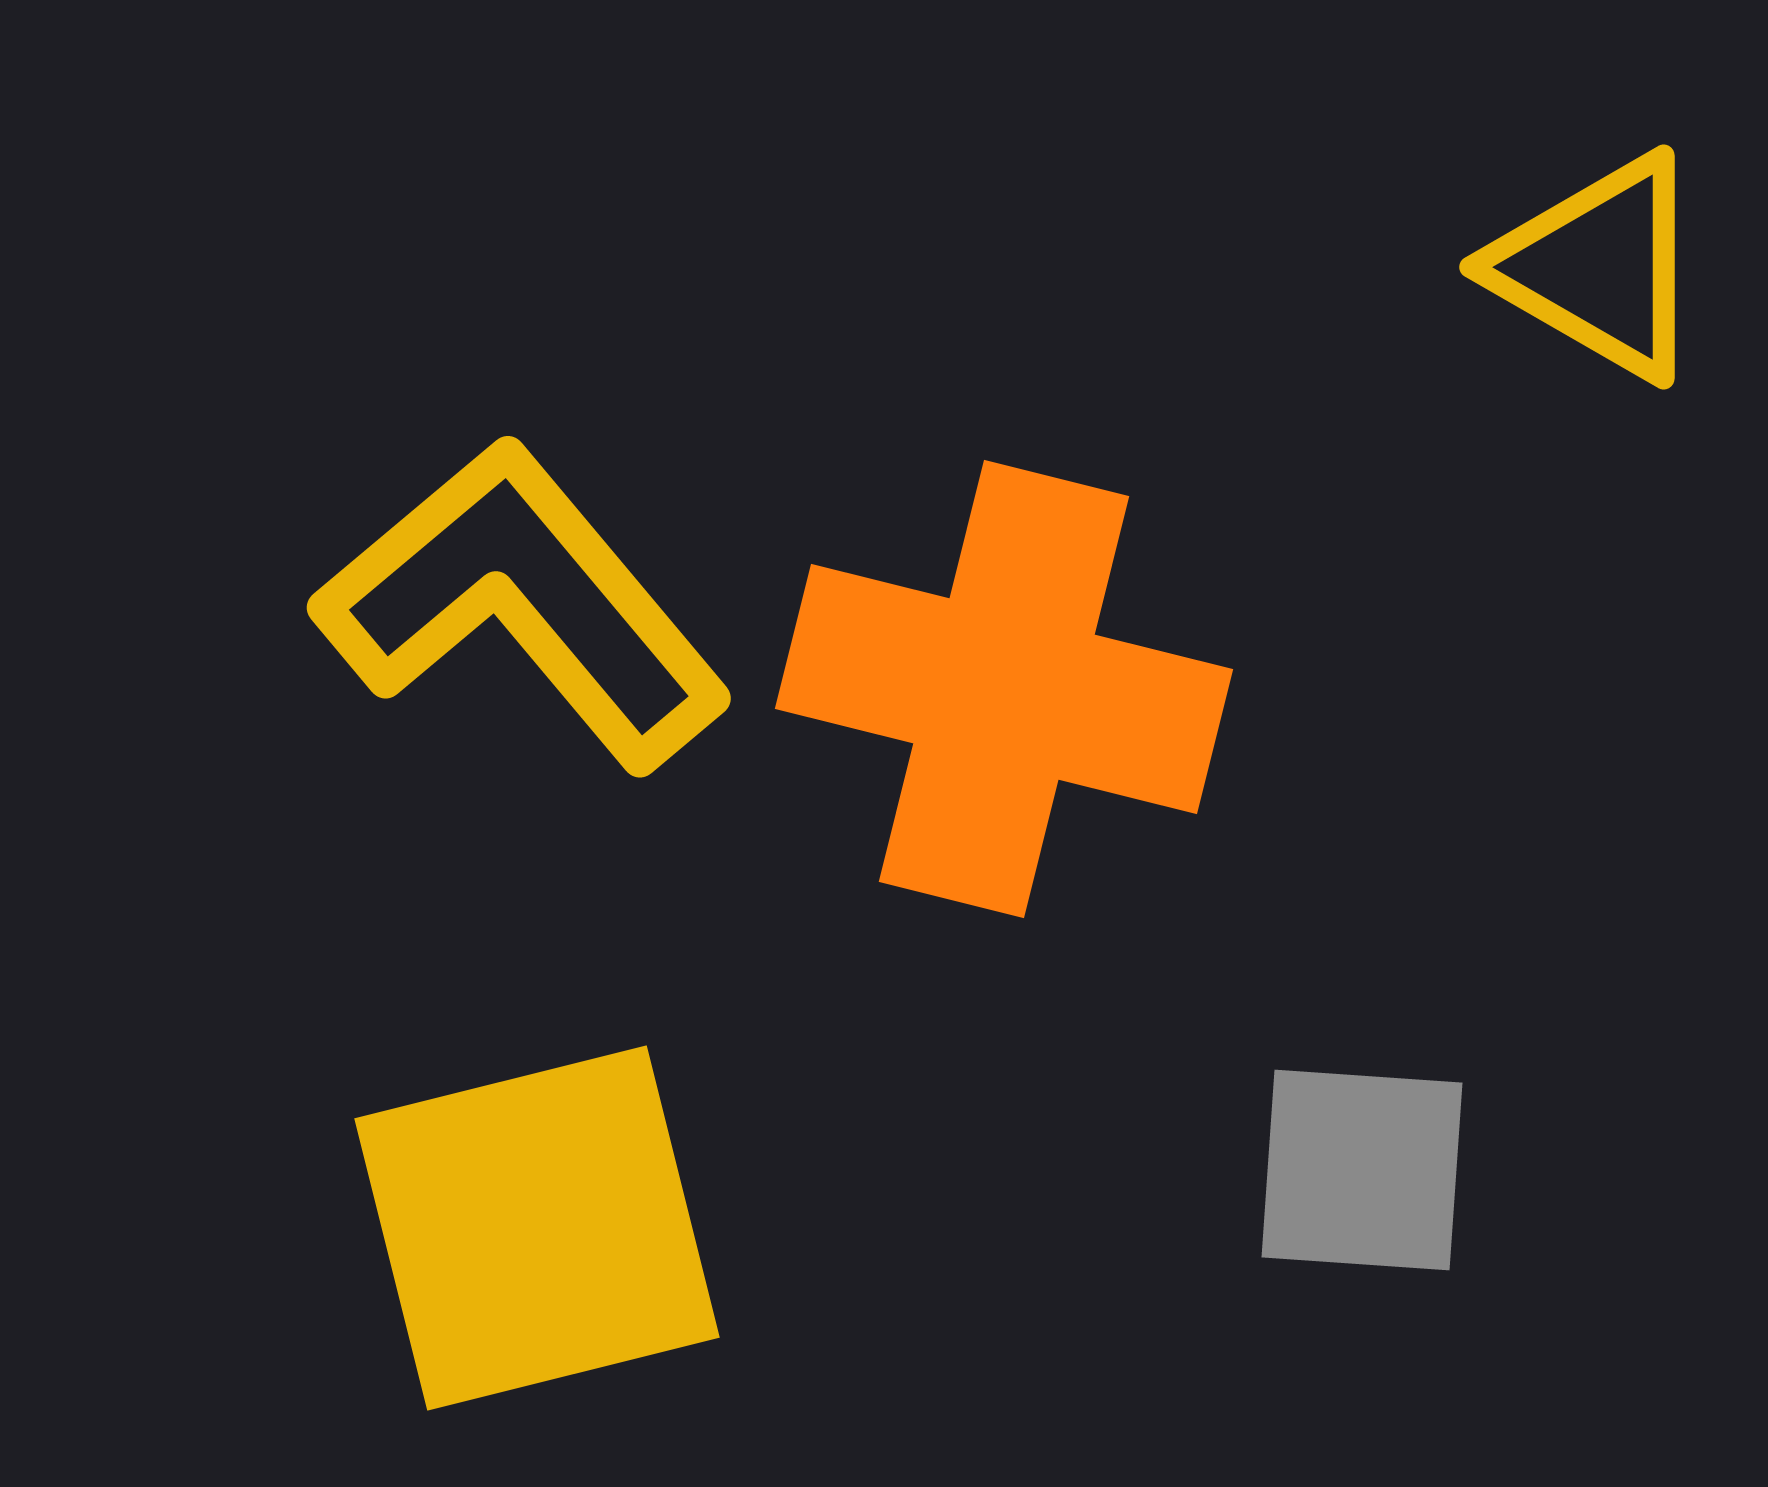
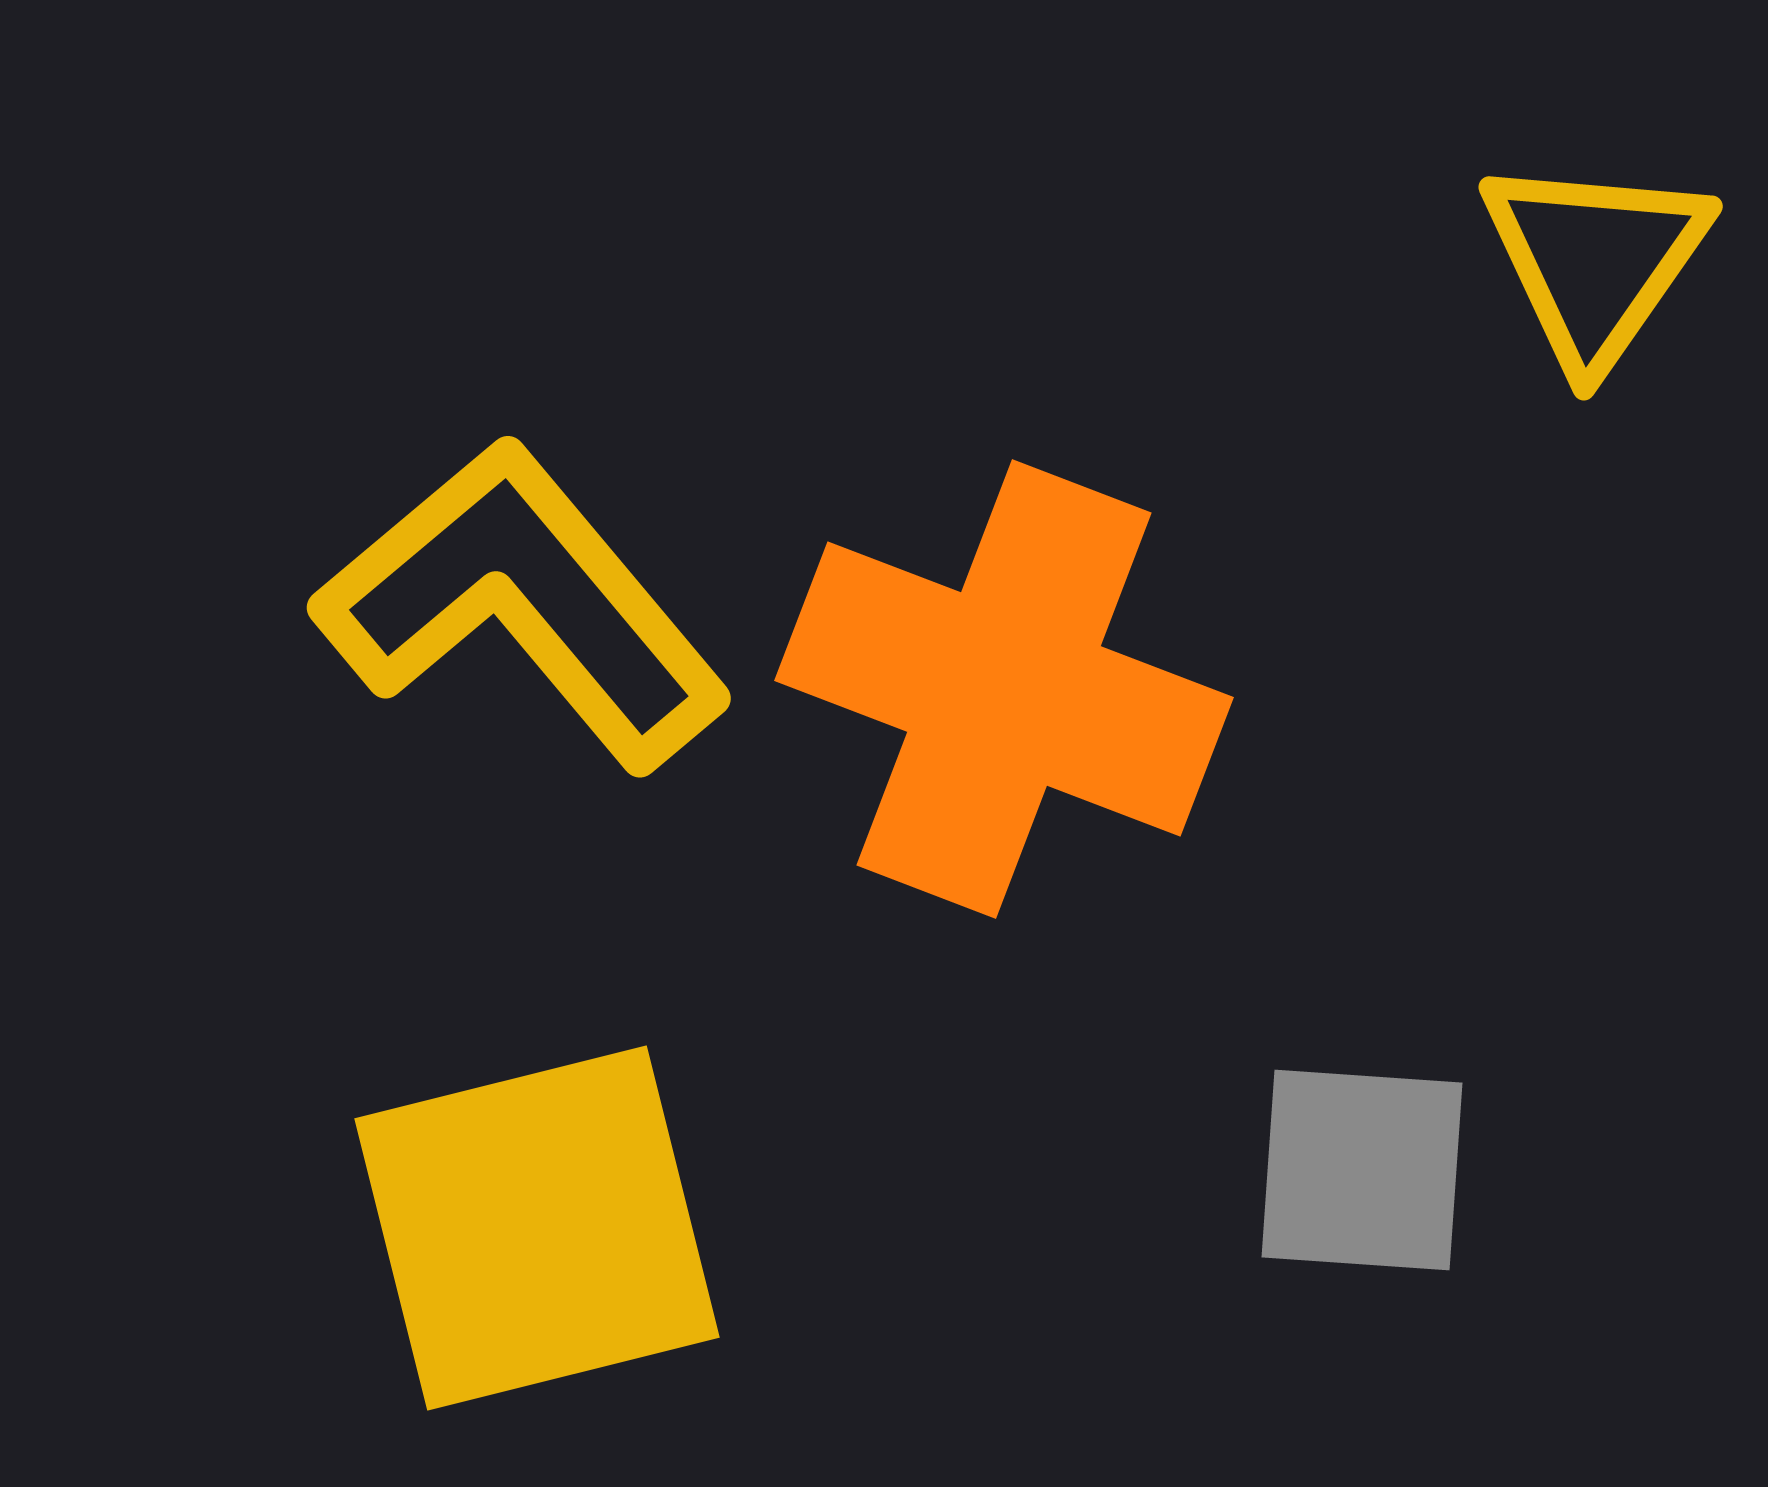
yellow triangle: moved 4 px left, 6 px up; rotated 35 degrees clockwise
orange cross: rotated 7 degrees clockwise
